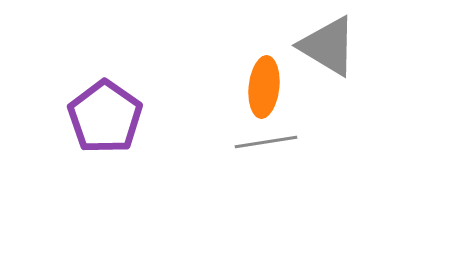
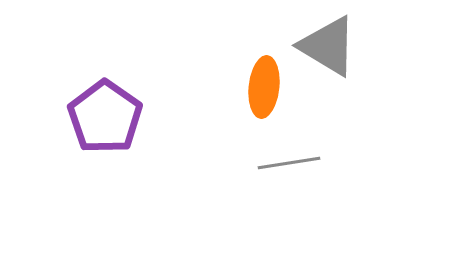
gray line: moved 23 px right, 21 px down
